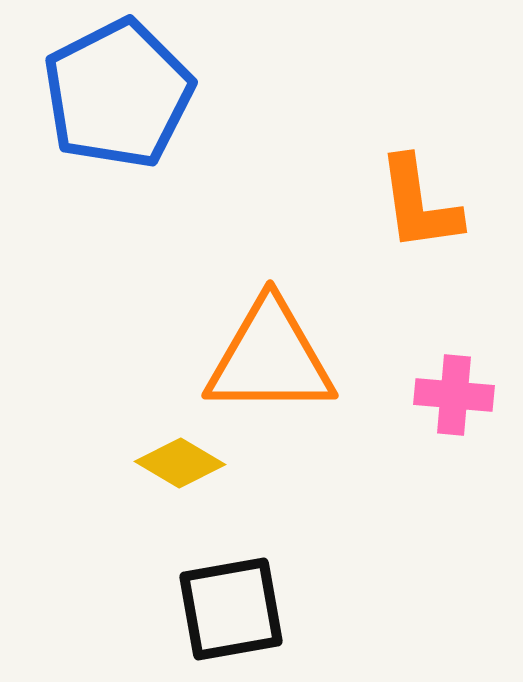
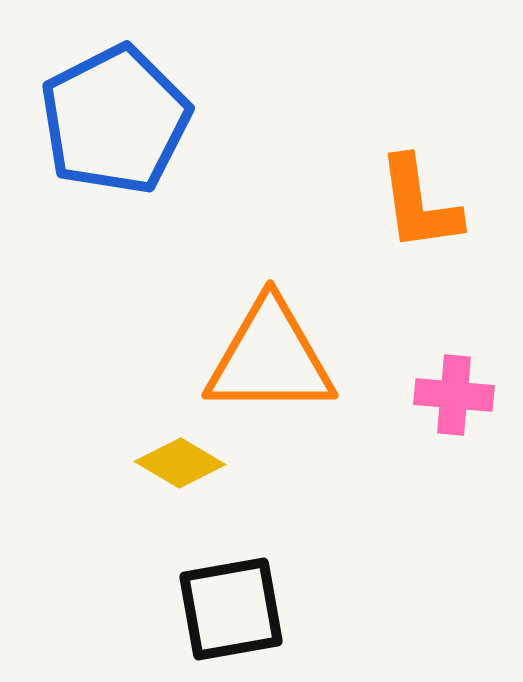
blue pentagon: moved 3 px left, 26 px down
